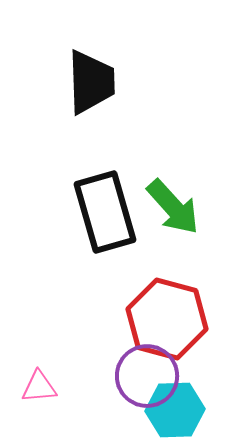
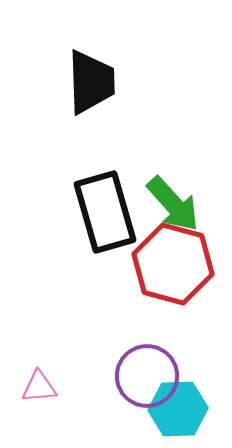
green arrow: moved 3 px up
red hexagon: moved 6 px right, 55 px up
cyan hexagon: moved 3 px right, 1 px up
